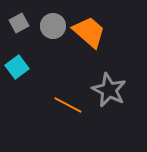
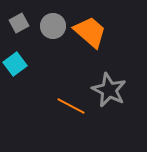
orange trapezoid: moved 1 px right
cyan square: moved 2 px left, 3 px up
orange line: moved 3 px right, 1 px down
